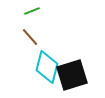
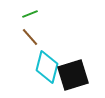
green line: moved 2 px left, 3 px down
black square: moved 1 px right
